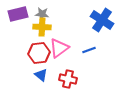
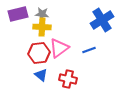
blue cross: rotated 25 degrees clockwise
